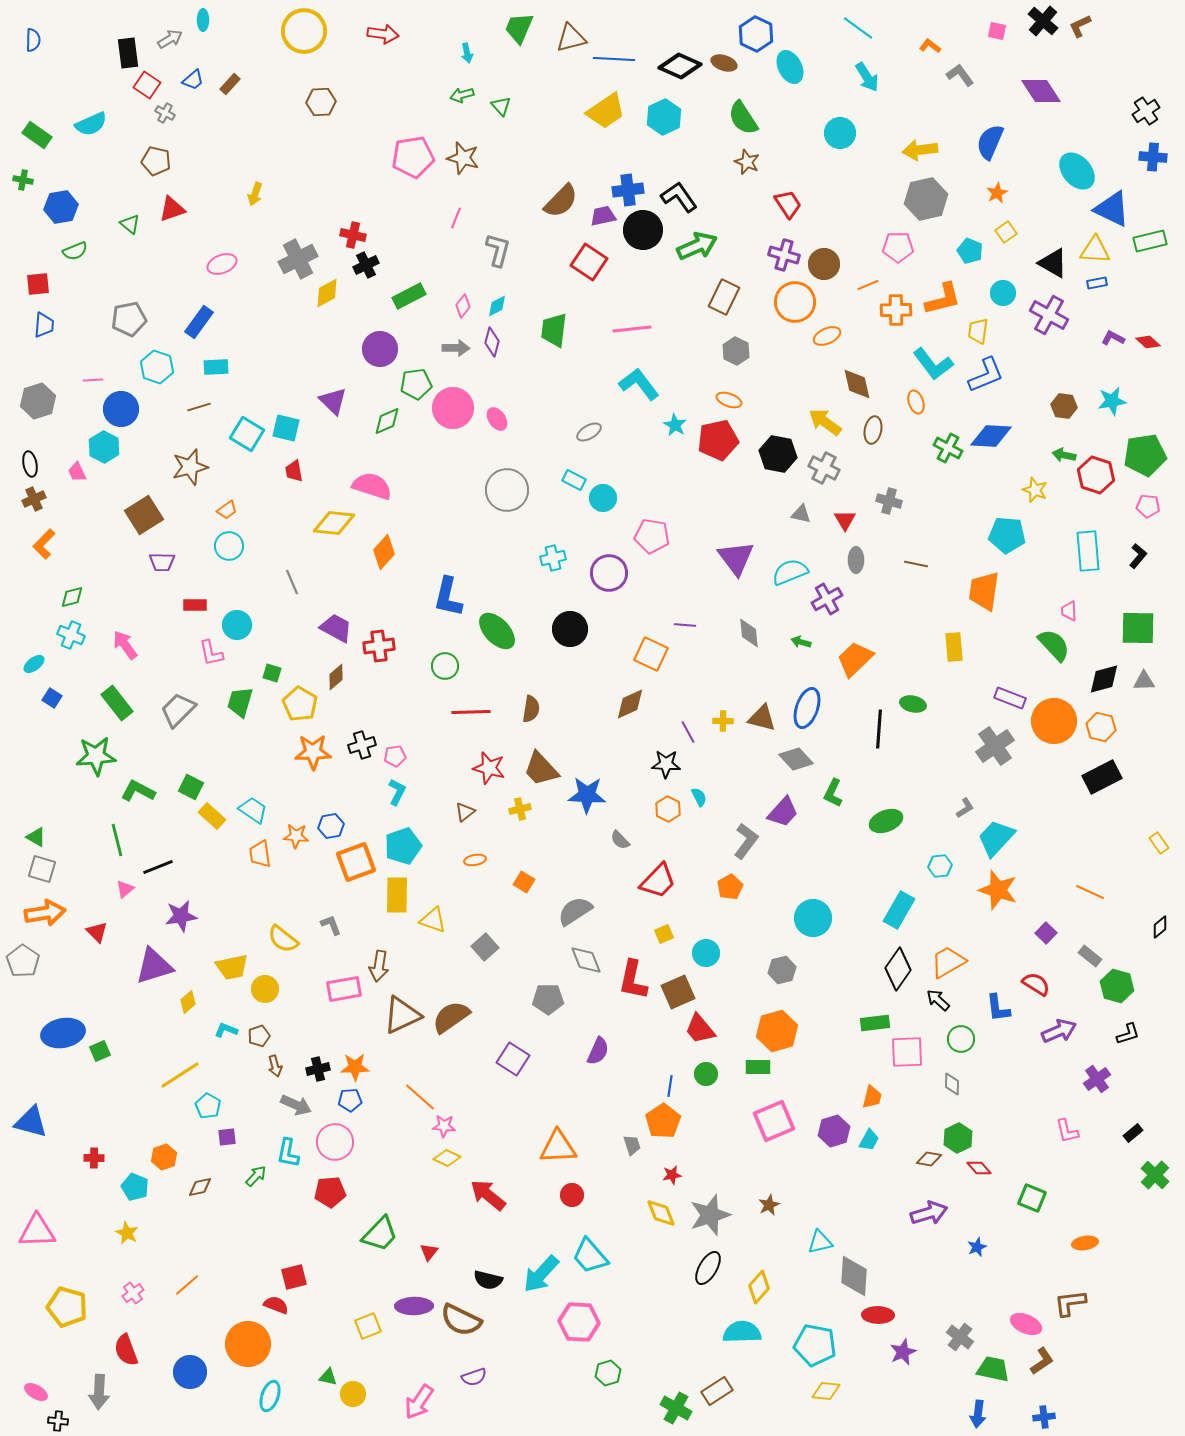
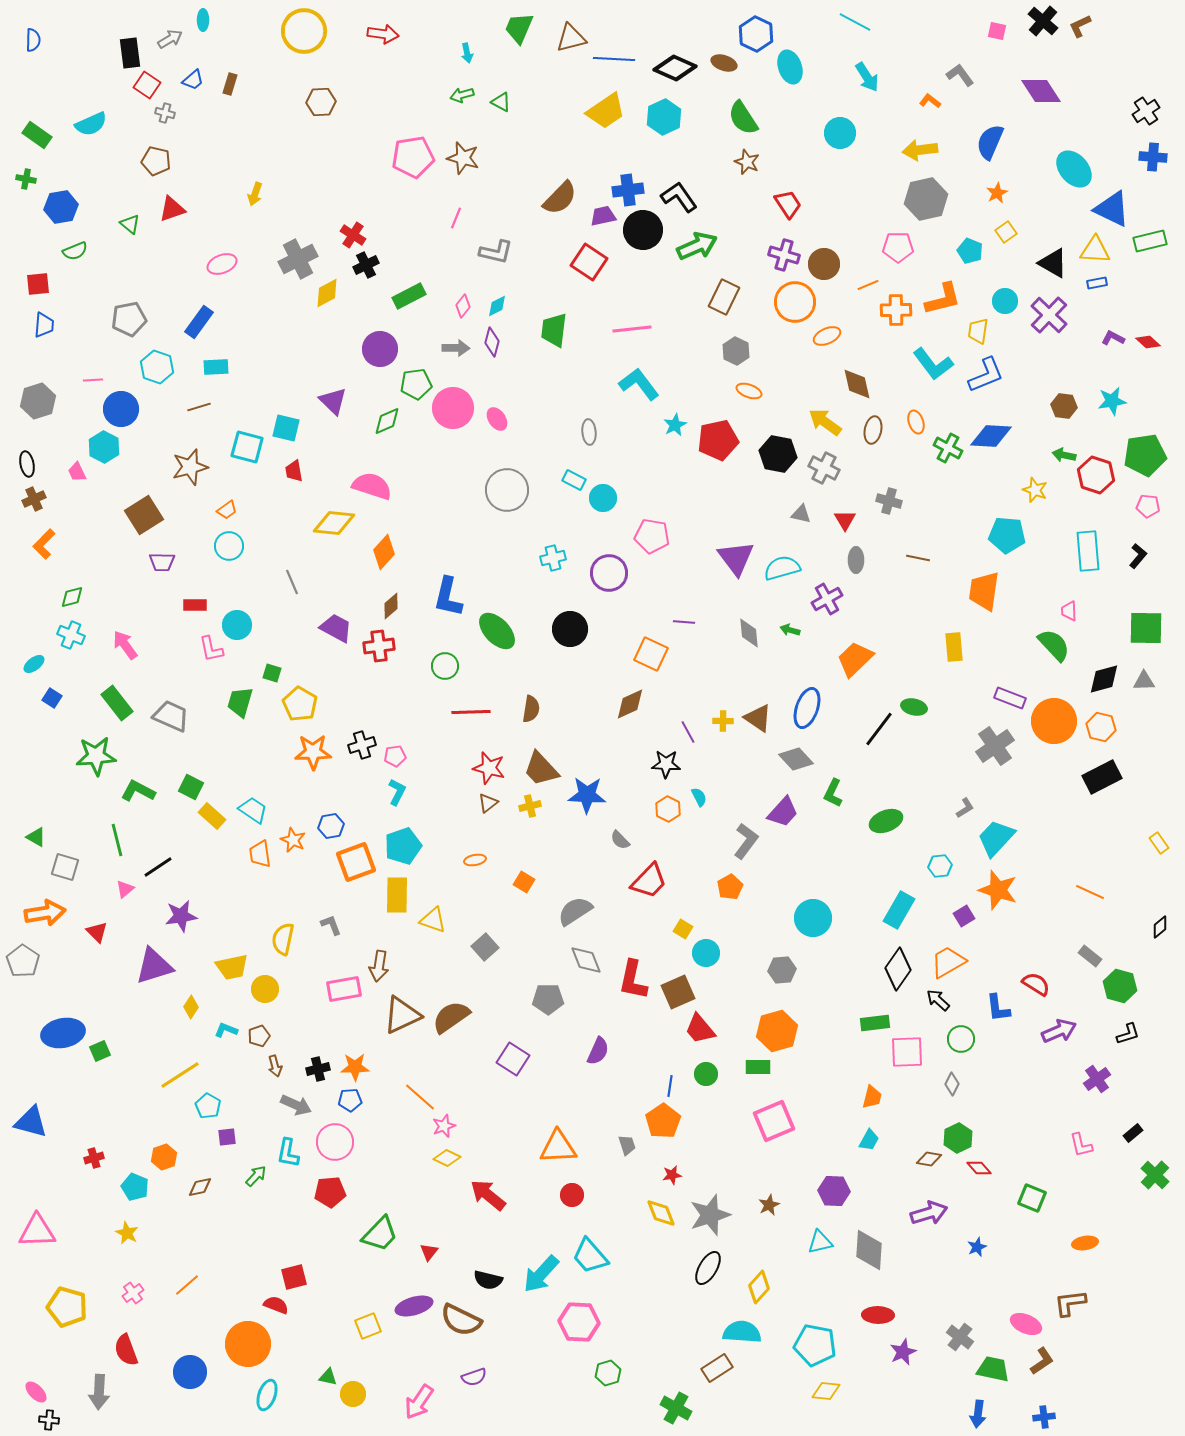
cyan line at (858, 28): moved 3 px left, 6 px up; rotated 8 degrees counterclockwise
orange L-shape at (930, 46): moved 55 px down
black rectangle at (128, 53): moved 2 px right
black diamond at (680, 66): moved 5 px left, 2 px down
cyan ellipse at (790, 67): rotated 8 degrees clockwise
brown rectangle at (230, 84): rotated 25 degrees counterclockwise
green triangle at (501, 106): moved 4 px up; rotated 20 degrees counterclockwise
gray cross at (165, 113): rotated 12 degrees counterclockwise
cyan ellipse at (1077, 171): moved 3 px left, 2 px up
green cross at (23, 180): moved 3 px right, 1 px up
brown semicircle at (561, 201): moved 1 px left, 3 px up
red cross at (353, 235): rotated 20 degrees clockwise
gray L-shape at (498, 250): moved 2 px left, 2 px down; rotated 88 degrees clockwise
cyan circle at (1003, 293): moved 2 px right, 8 px down
purple cross at (1049, 315): rotated 15 degrees clockwise
orange ellipse at (729, 400): moved 20 px right, 9 px up
orange ellipse at (916, 402): moved 20 px down
cyan star at (675, 425): rotated 15 degrees clockwise
gray ellipse at (589, 432): rotated 65 degrees counterclockwise
cyan square at (247, 434): moved 13 px down; rotated 16 degrees counterclockwise
black ellipse at (30, 464): moved 3 px left
brown line at (916, 564): moved 2 px right, 6 px up
cyan semicircle at (790, 572): moved 8 px left, 4 px up; rotated 6 degrees clockwise
purple line at (685, 625): moved 1 px left, 3 px up
green square at (1138, 628): moved 8 px right
green arrow at (801, 642): moved 11 px left, 12 px up
pink L-shape at (211, 653): moved 4 px up
brown diamond at (336, 677): moved 55 px right, 71 px up
green ellipse at (913, 704): moved 1 px right, 3 px down
gray trapezoid at (178, 710): moved 7 px left, 6 px down; rotated 69 degrees clockwise
brown triangle at (762, 718): moved 4 px left; rotated 20 degrees clockwise
black line at (879, 729): rotated 33 degrees clockwise
yellow cross at (520, 809): moved 10 px right, 3 px up
brown triangle at (465, 812): moved 23 px right, 9 px up
orange star at (296, 836): moved 3 px left, 4 px down; rotated 20 degrees clockwise
black line at (158, 867): rotated 12 degrees counterclockwise
gray square at (42, 869): moved 23 px right, 2 px up
red trapezoid at (658, 881): moved 9 px left
purple square at (1046, 933): moved 82 px left, 17 px up; rotated 15 degrees clockwise
yellow square at (664, 934): moved 19 px right, 5 px up; rotated 36 degrees counterclockwise
yellow semicircle at (283, 939): rotated 64 degrees clockwise
gray hexagon at (782, 970): rotated 8 degrees clockwise
green hexagon at (1117, 986): moved 3 px right
yellow diamond at (188, 1002): moved 3 px right, 5 px down; rotated 15 degrees counterclockwise
gray diamond at (952, 1084): rotated 25 degrees clockwise
pink star at (444, 1126): rotated 25 degrees counterclockwise
purple hexagon at (834, 1131): moved 60 px down; rotated 20 degrees clockwise
pink L-shape at (1067, 1131): moved 14 px right, 14 px down
gray trapezoid at (632, 1145): moved 5 px left
red cross at (94, 1158): rotated 18 degrees counterclockwise
gray diamond at (854, 1276): moved 15 px right, 26 px up
purple ellipse at (414, 1306): rotated 15 degrees counterclockwise
cyan semicircle at (742, 1332): rotated 6 degrees clockwise
brown rectangle at (717, 1391): moved 23 px up
pink ellipse at (36, 1392): rotated 15 degrees clockwise
cyan ellipse at (270, 1396): moved 3 px left, 1 px up
black cross at (58, 1421): moved 9 px left, 1 px up
